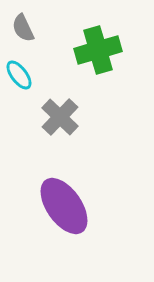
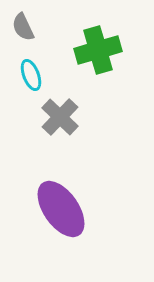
gray semicircle: moved 1 px up
cyan ellipse: moved 12 px right; rotated 16 degrees clockwise
purple ellipse: moved 3 px left, 3 px down
